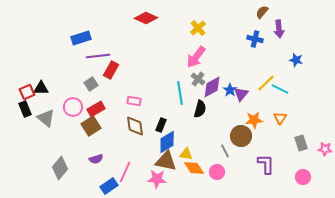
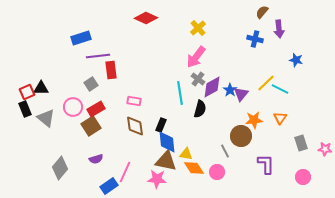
red rectangle at (111, 70): rotated 36 degrees counterclockwise
blue diamond at (167, 142): rotated 65 degrees counterclockwise
